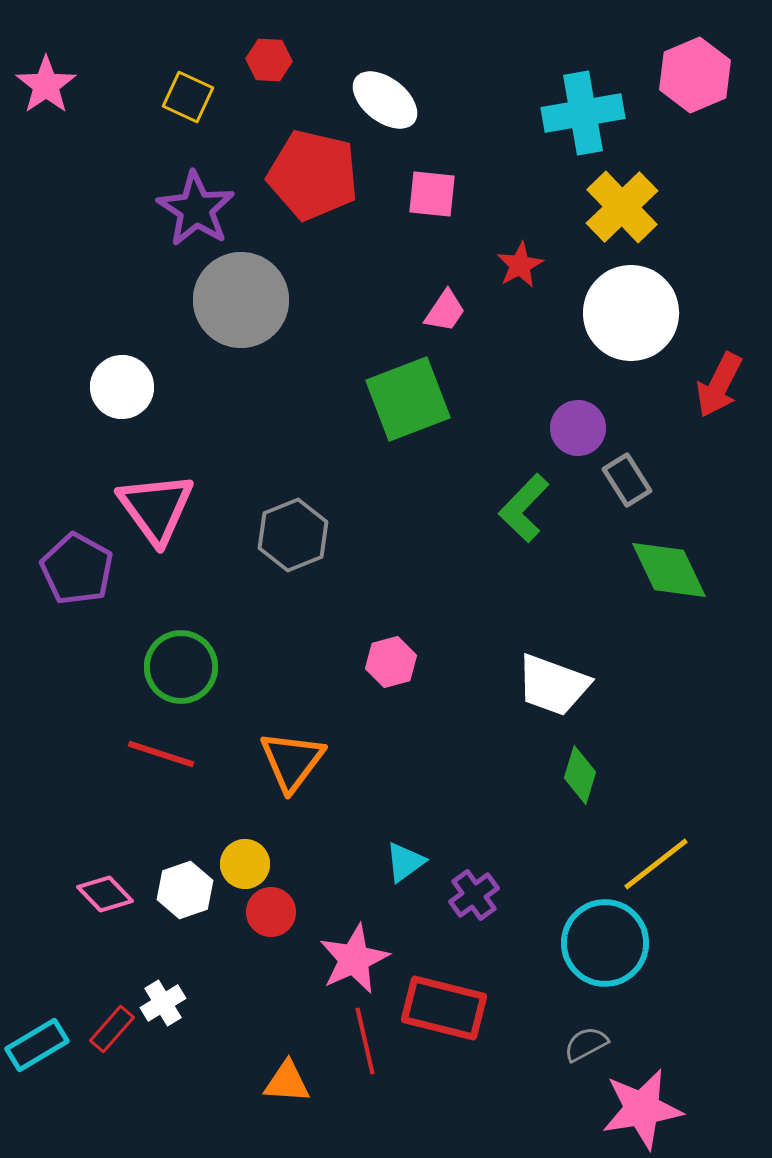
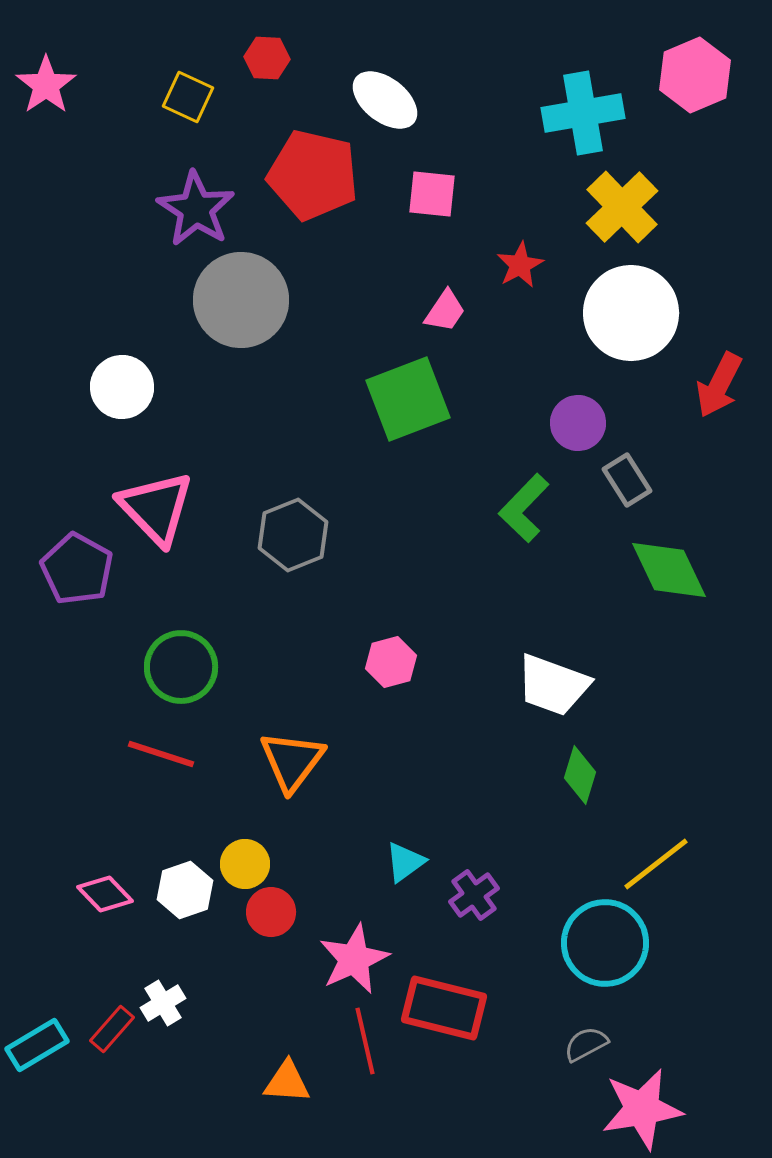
red hexagon at (269, 60): moved 2 px left, 2 px up
purple circle at (578, 428): moved 5 px up
pink triangle at (156, 508): rotated 8 degrees counterclockwise
